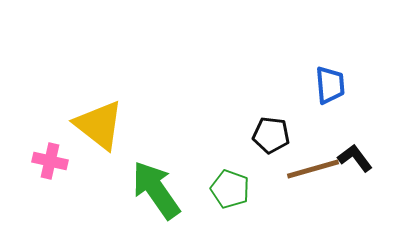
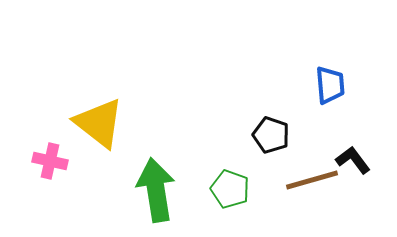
yellow triangle: moved 2 px up
black pentagon: rotated 12 degrees clockwise
black L-shape: moved 2 px left, 2 px down
brown line: moved 1 px left, 11 px down
green arrow: rotated 26 degrees clockwise
